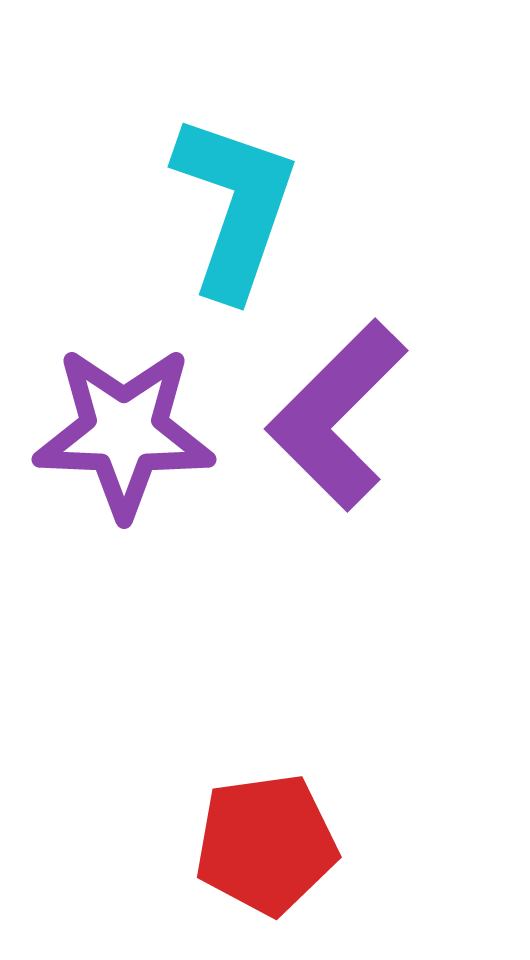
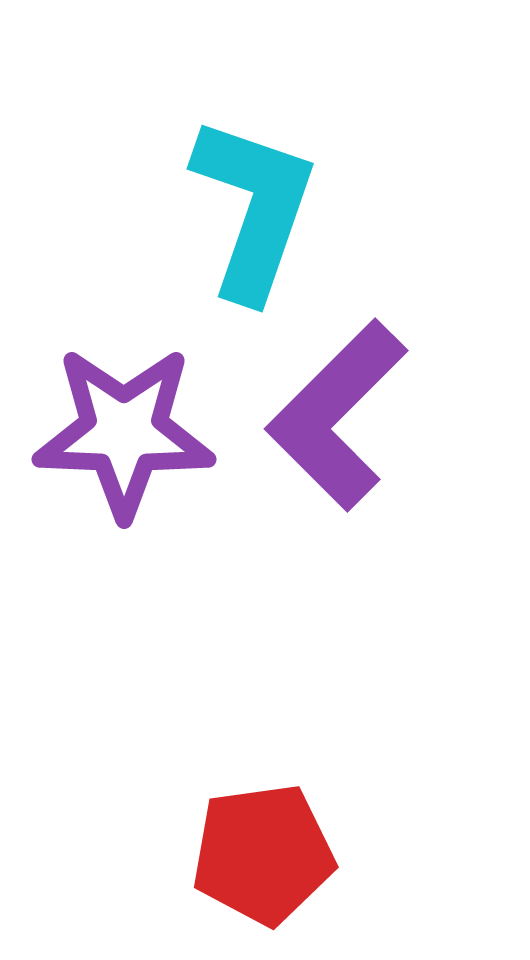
cyan L-shape: moved 19 px right, 2 px down
red pentagon: moved 3 px left, 10 px down
